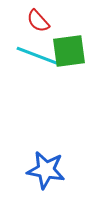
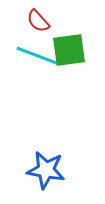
green square: moved 1 px up
